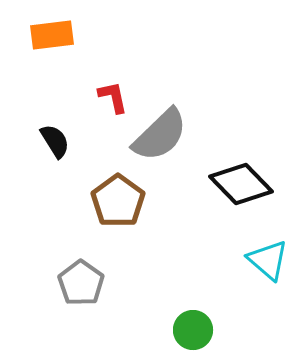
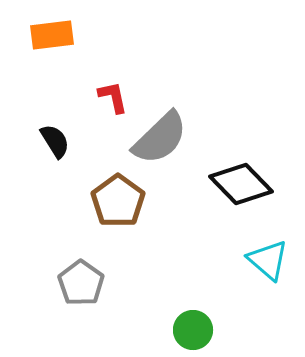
gray semicircle: moved 3 px down
